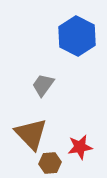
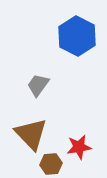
gray trapezoid: moved 5 px left
red star: moved 1 px left
brown hexagon: moved 1 px right, 1 px down
